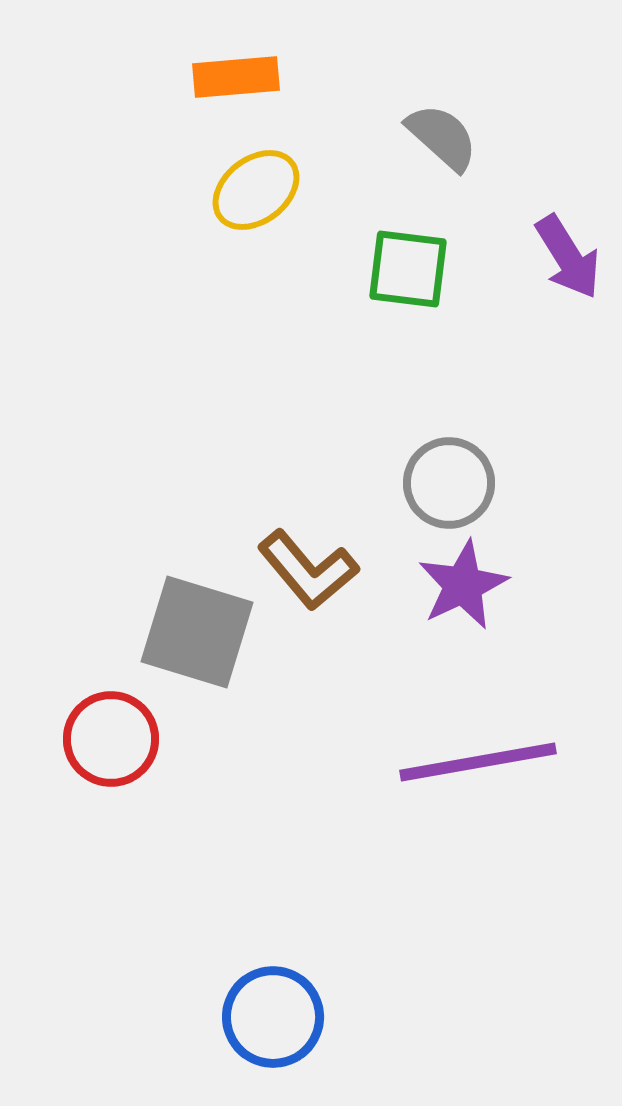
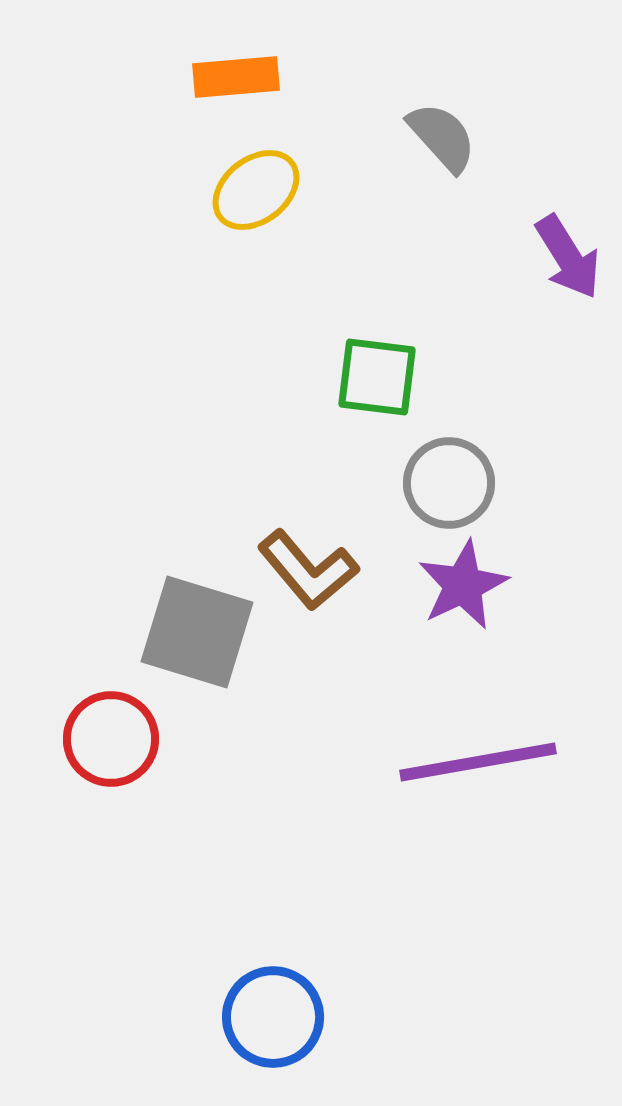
gray semicircle: rotated 6 degrees clockwise
green square: moved 31 px left, 108 px down
